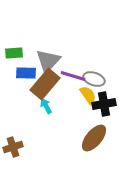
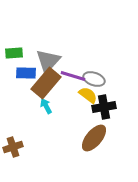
brown rectangle: moved 1 px right, 1 px up
yellow semicircle: rotated 18 degrees counterclockwise
black cross: moved 3 px down
